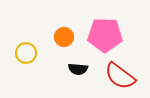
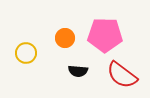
orange circle: moved 1 px right, 1 px down
black semicircle: moved 2 px down
red semicircle: moved 2 px right, 1 px up
